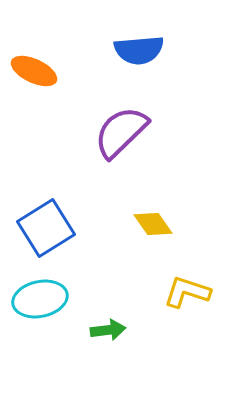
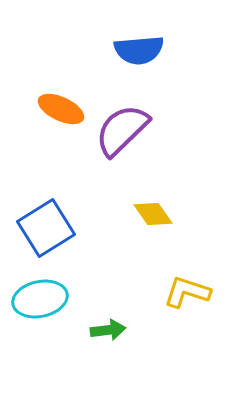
orange ellipse: moved 27 px right, 38 px down
purple semicircle: moved 1 px right, 2 px up
yellow diamond: moved 10 px up
